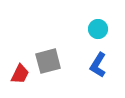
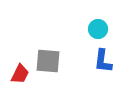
gray square: rotated 20 degrees clockwise
blue L-shape: moved 5 px right, 4 px up; rotated 25 degrees counterclockwise
